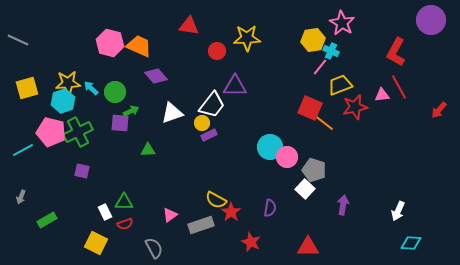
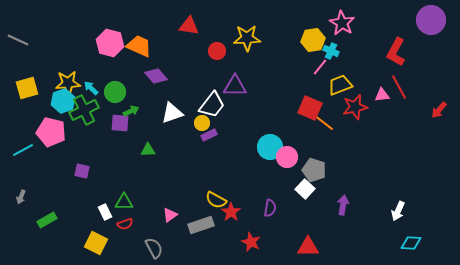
green cross at (78, 132): moved 6 px right, 22 px up
